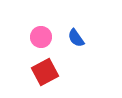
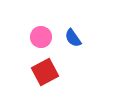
blue semicircle: moved 3 px left
